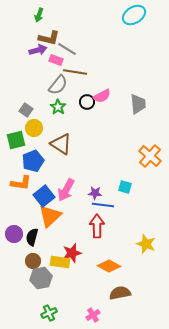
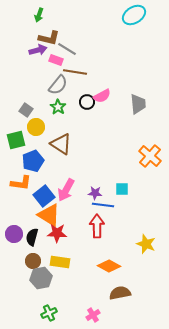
yellow circle: moved 2 px right, 1 px up
cyan square: moved 3 px left, 2 px down; rotated 16 degrees counterclockwise
orange triangle: moved 1 px left, 1 px up; rotated 45 degrees counterclockwise
red star: moved 15 px left, 20 px up; rotated 18 degrees clockwise
